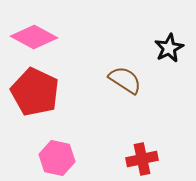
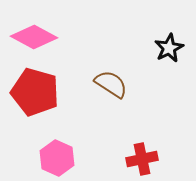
brown semicircle: moved 14 px left, 4 px down
red pentagon: rotated 9 degrees counterclockwise
pink hexagon: rotated 12 degrees clockwise
